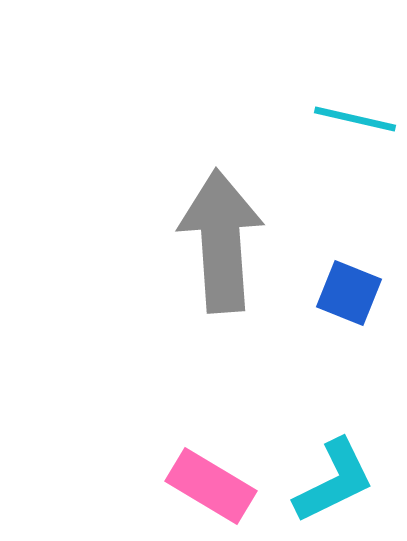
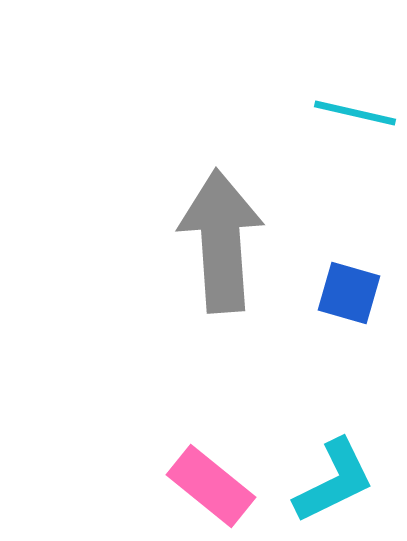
cyan line: moved 6 px up
blue square: rotated 6 degrees counterclockwise
pink rectangle: rotated 8 degrees clockwise
